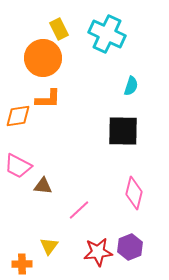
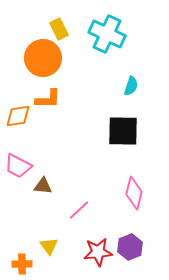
yellow triangle: rotated 12 degrees counterclockwise
